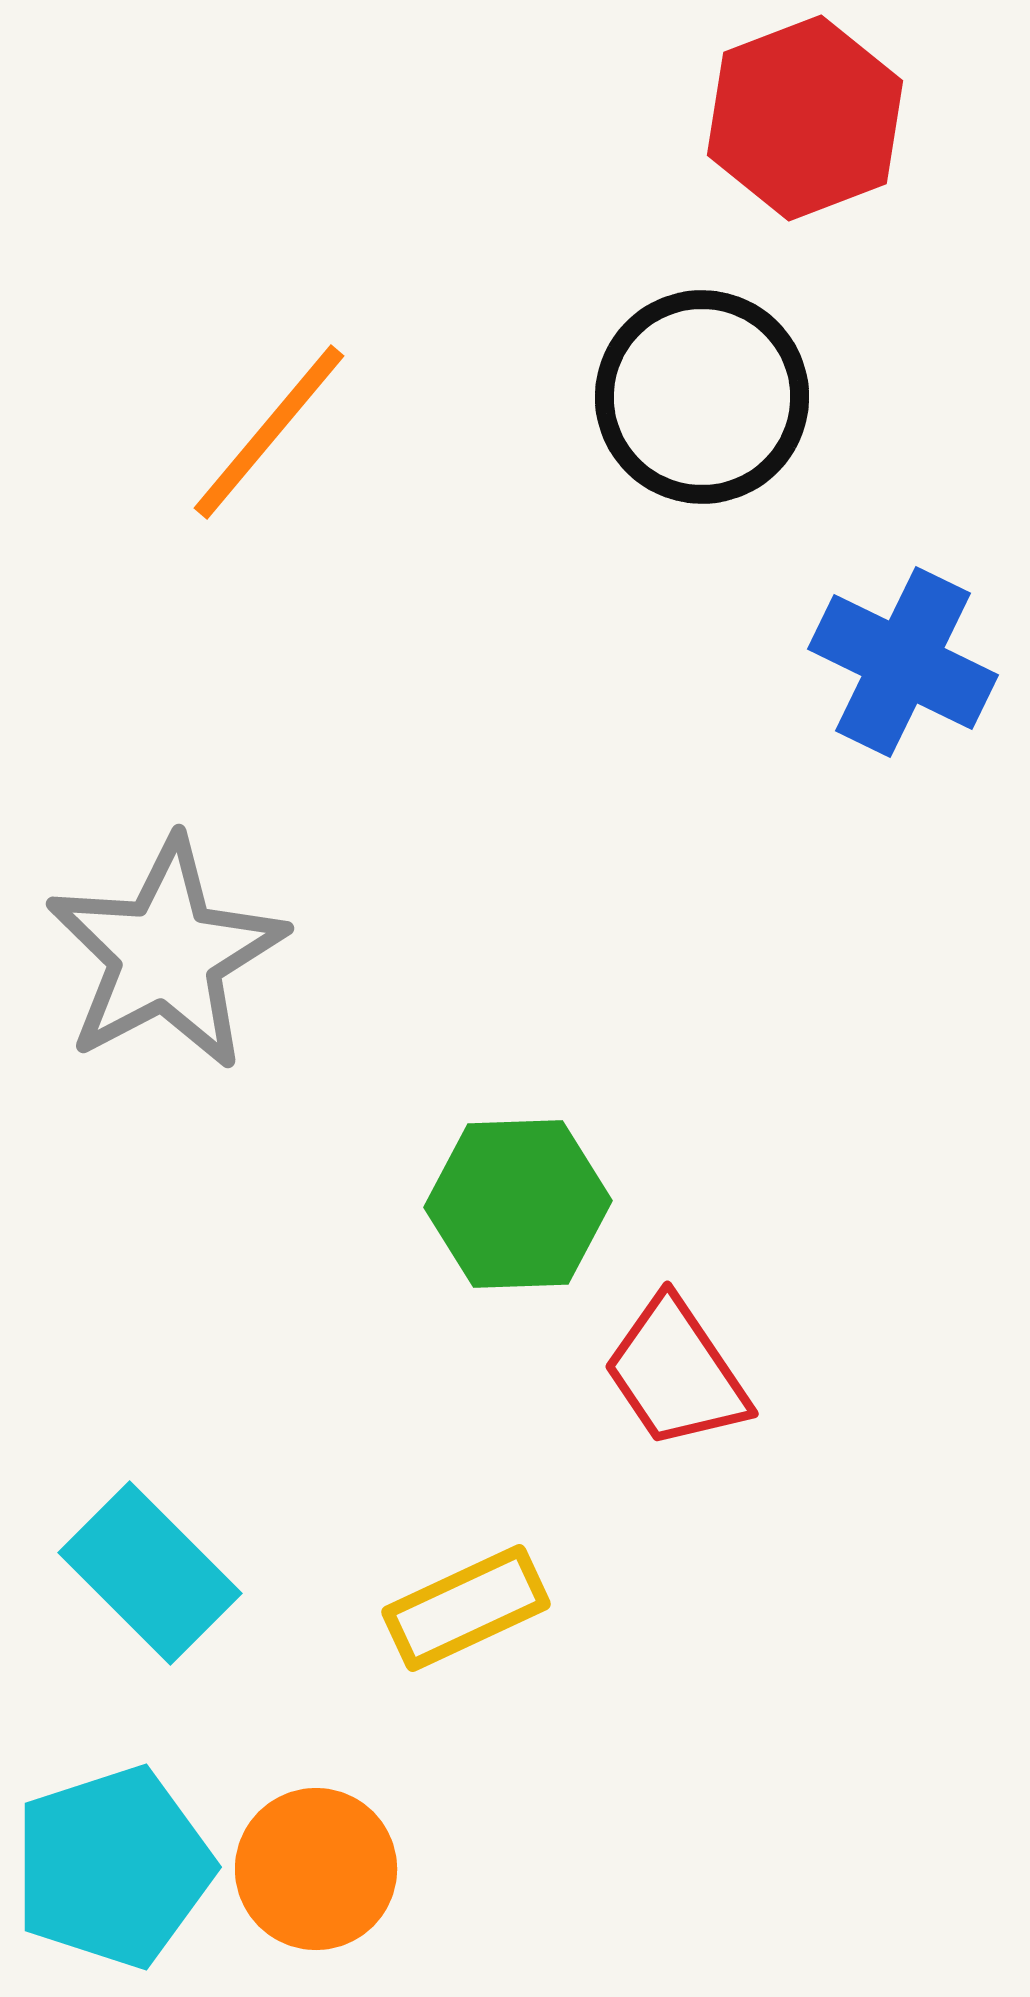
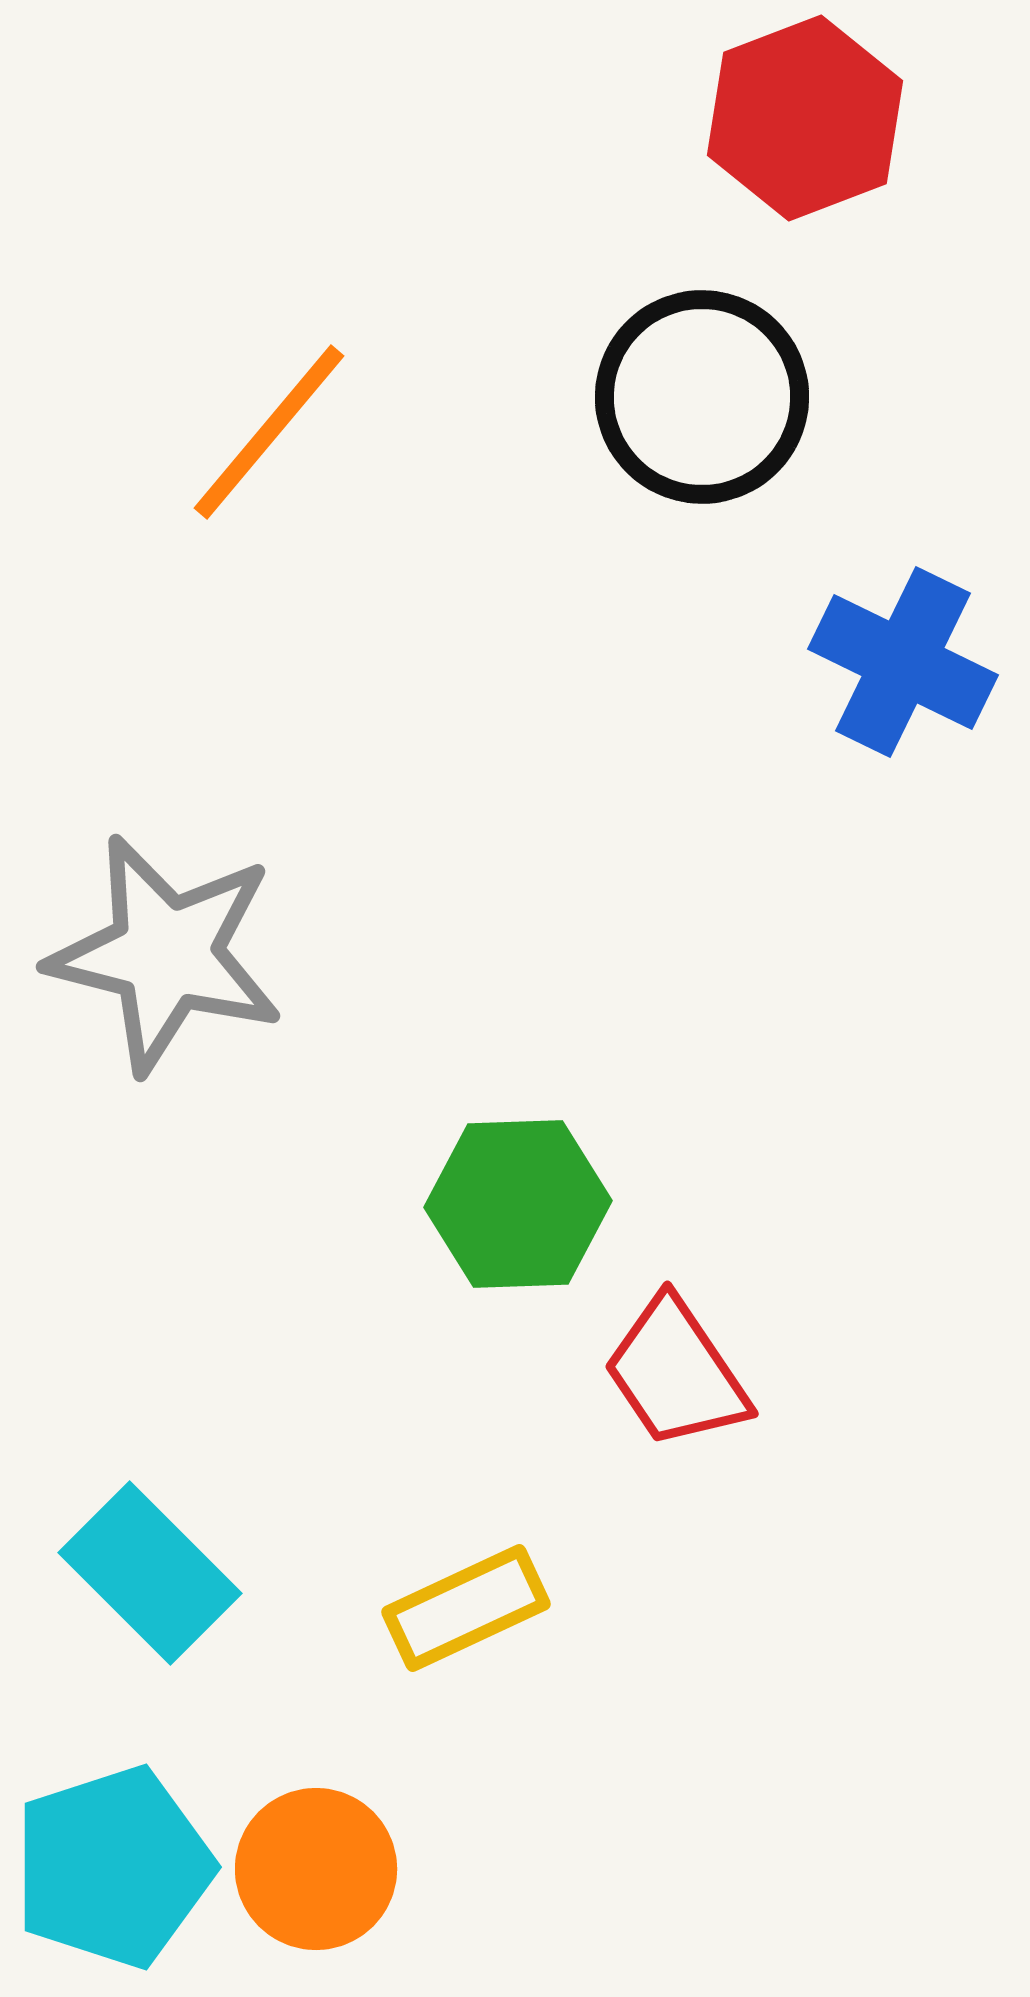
gray star: rotated 30 degrees counterclockwise
